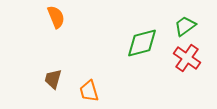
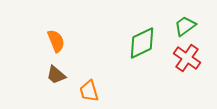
orange semicircle: moved 24 px down
green diamond: rotated 12 degrees counterclockwise
brown trapezoid: moved 3 px right, 4 px up; rotated 65 degrees counterclockwise
